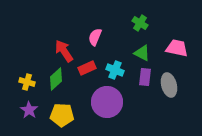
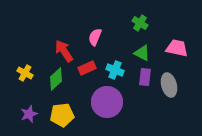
yellow cross: moved 2 px left, 9 px up; rotated 14 degrees clockwise
purple star: moved 4 px down; rotated 18 degrees clockwise
yellow pentagon: rotated 10 degrees counterclockwise
